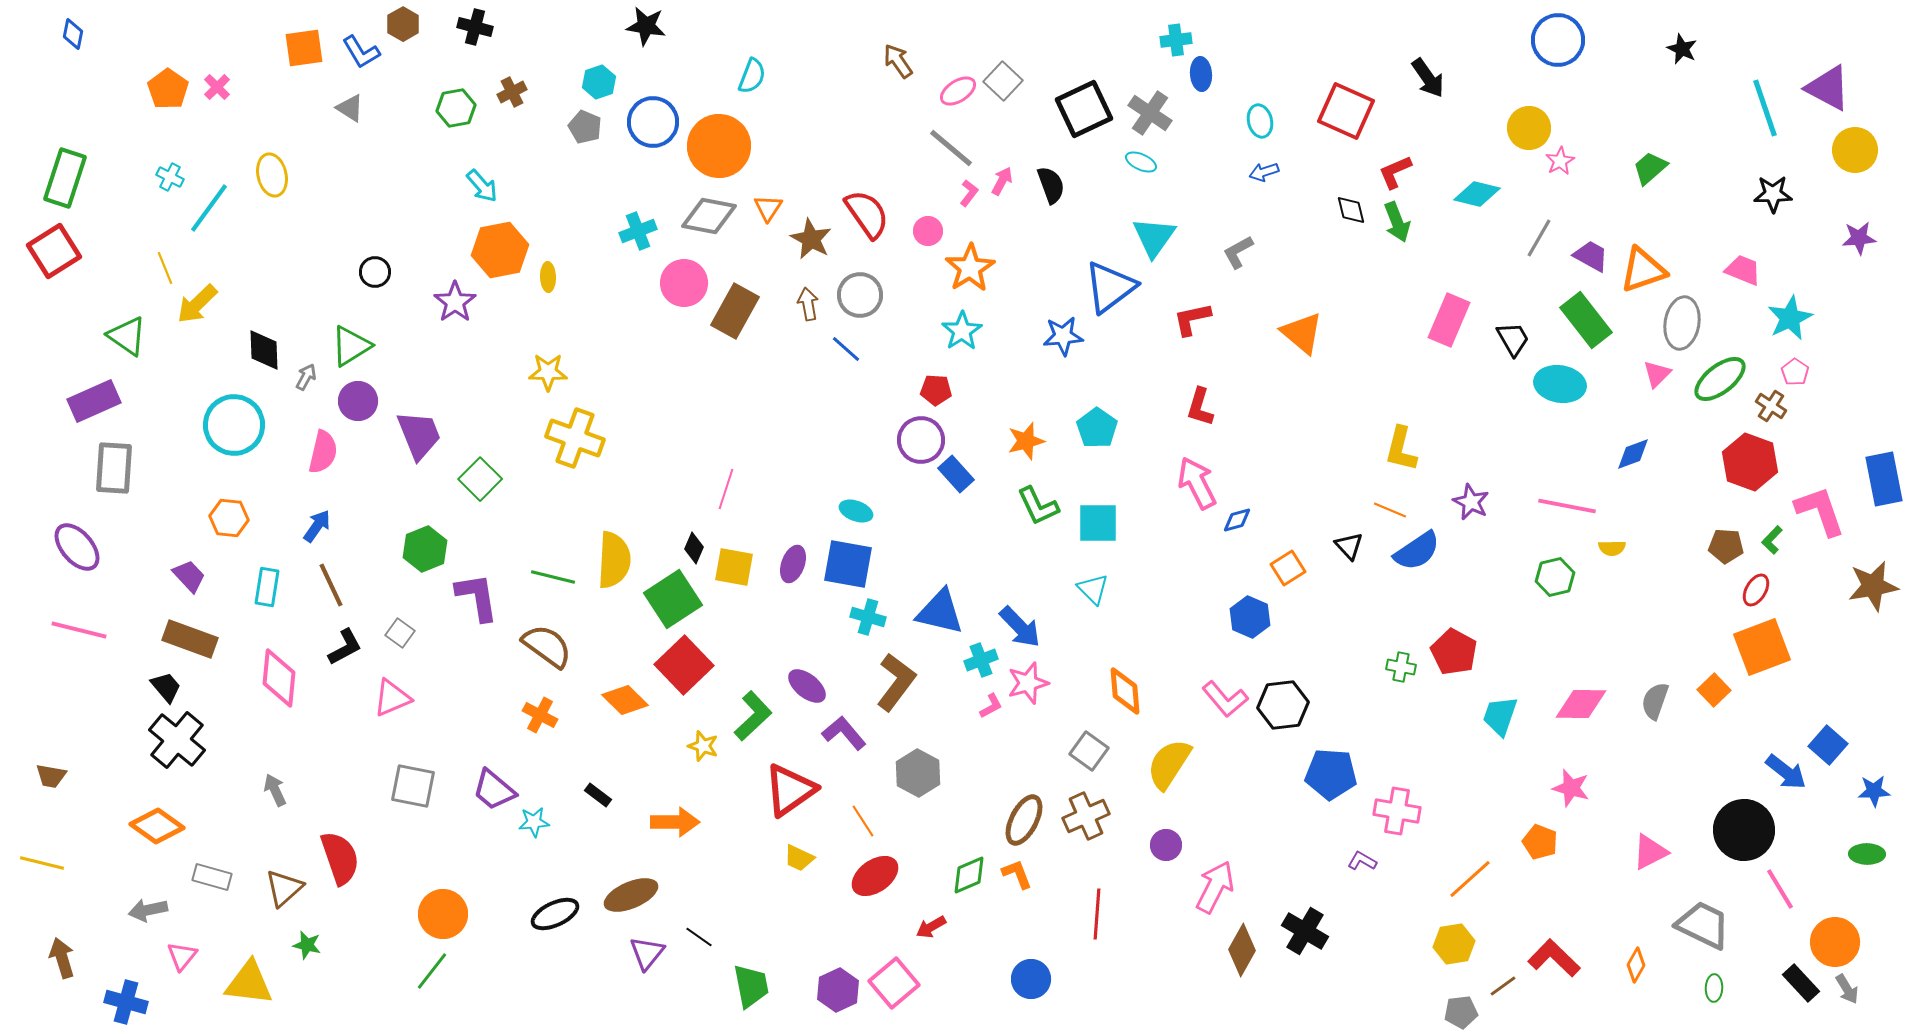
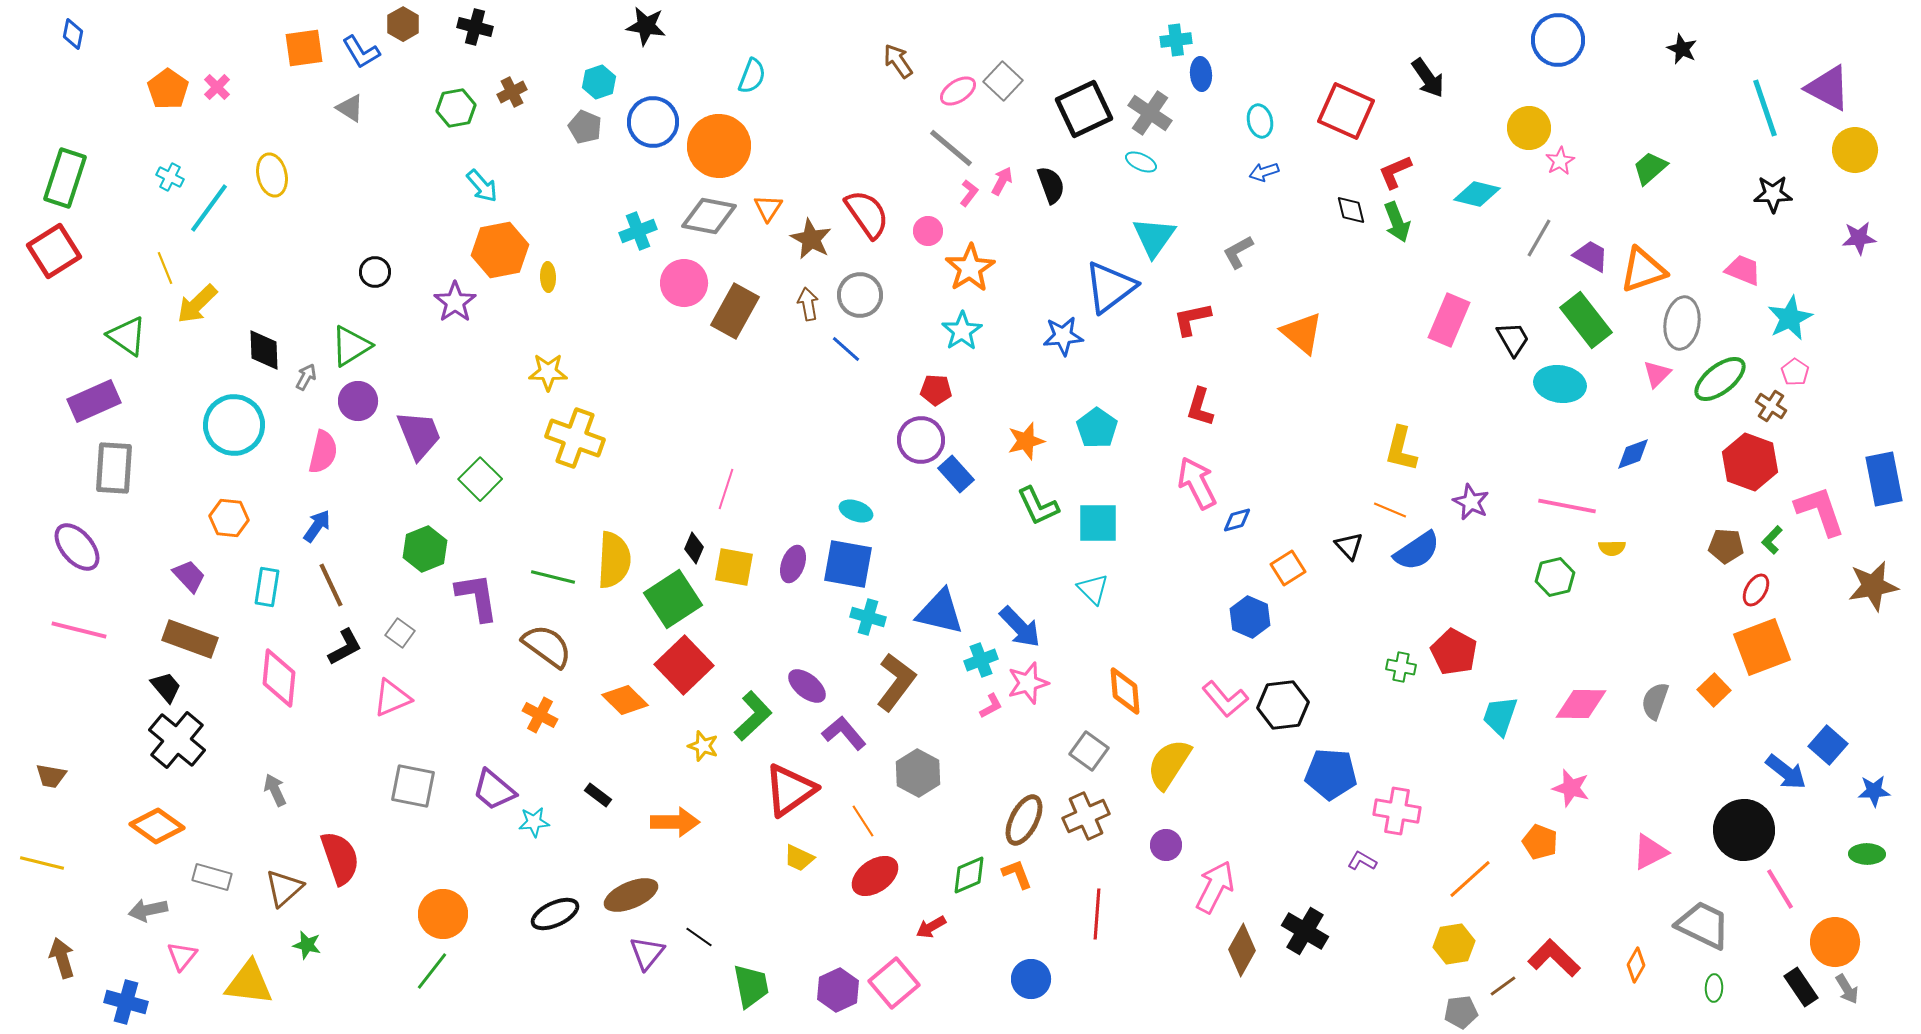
black rectangle at (1801, 983): moved 4 px down; rotated 9 degrees clockwise
